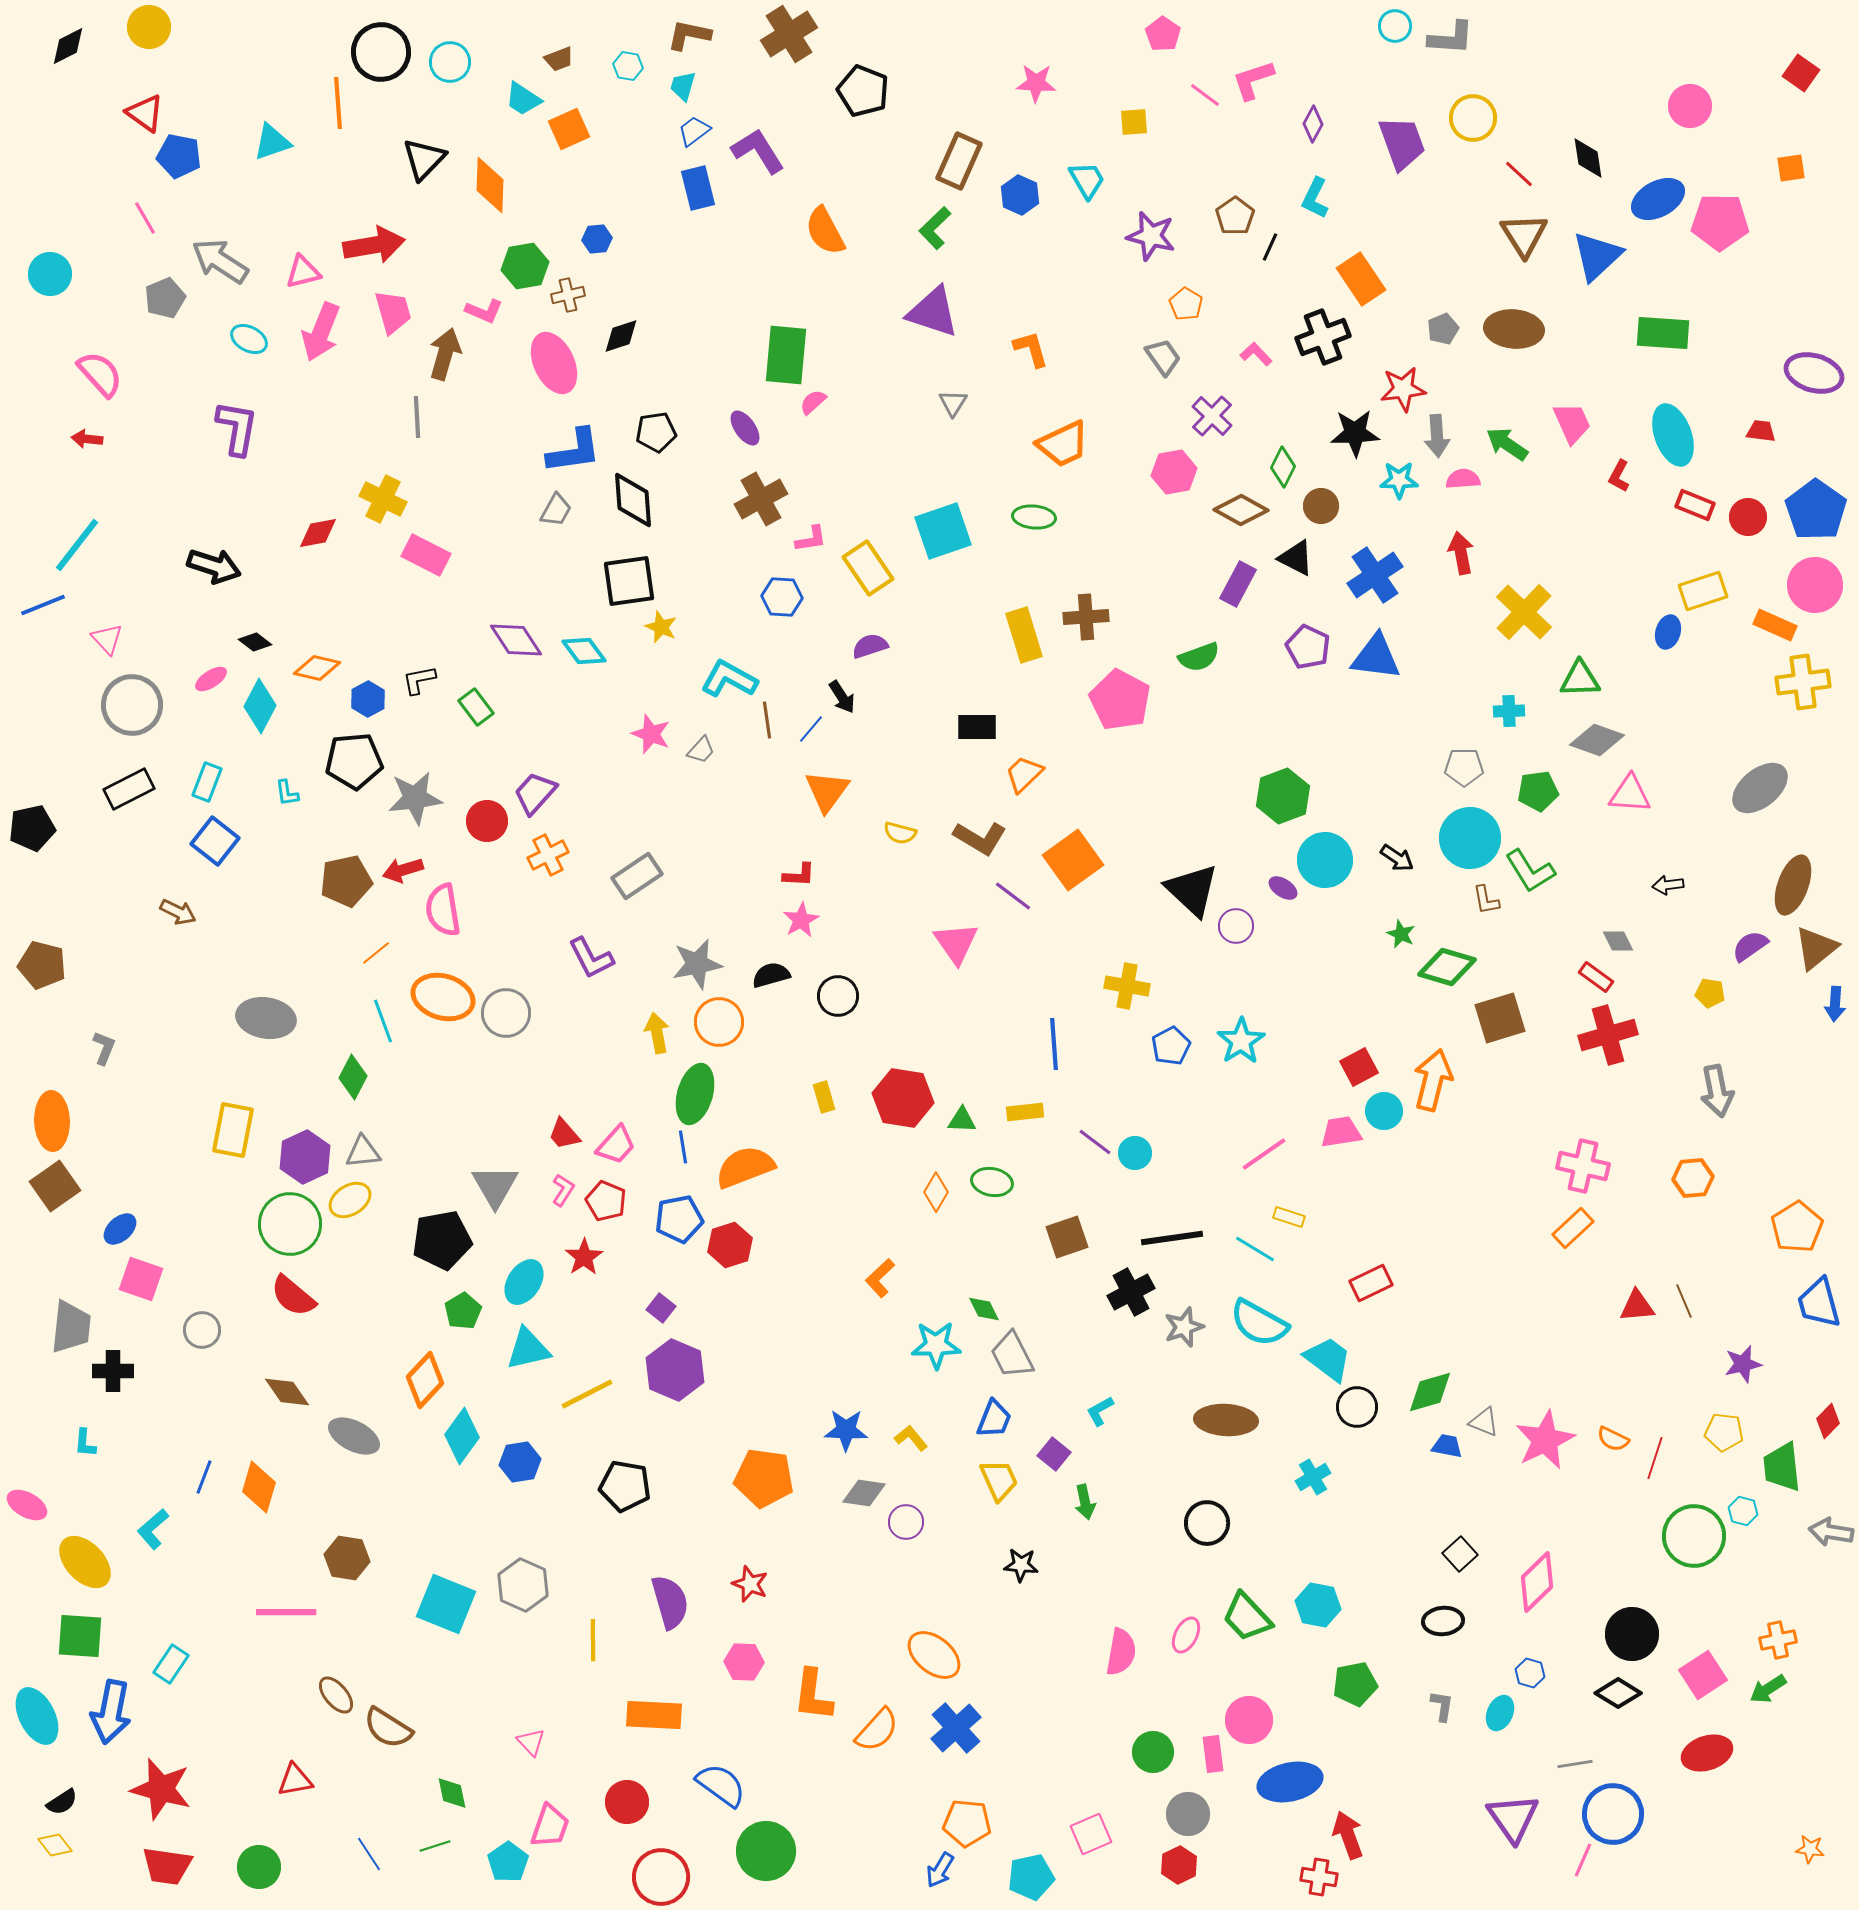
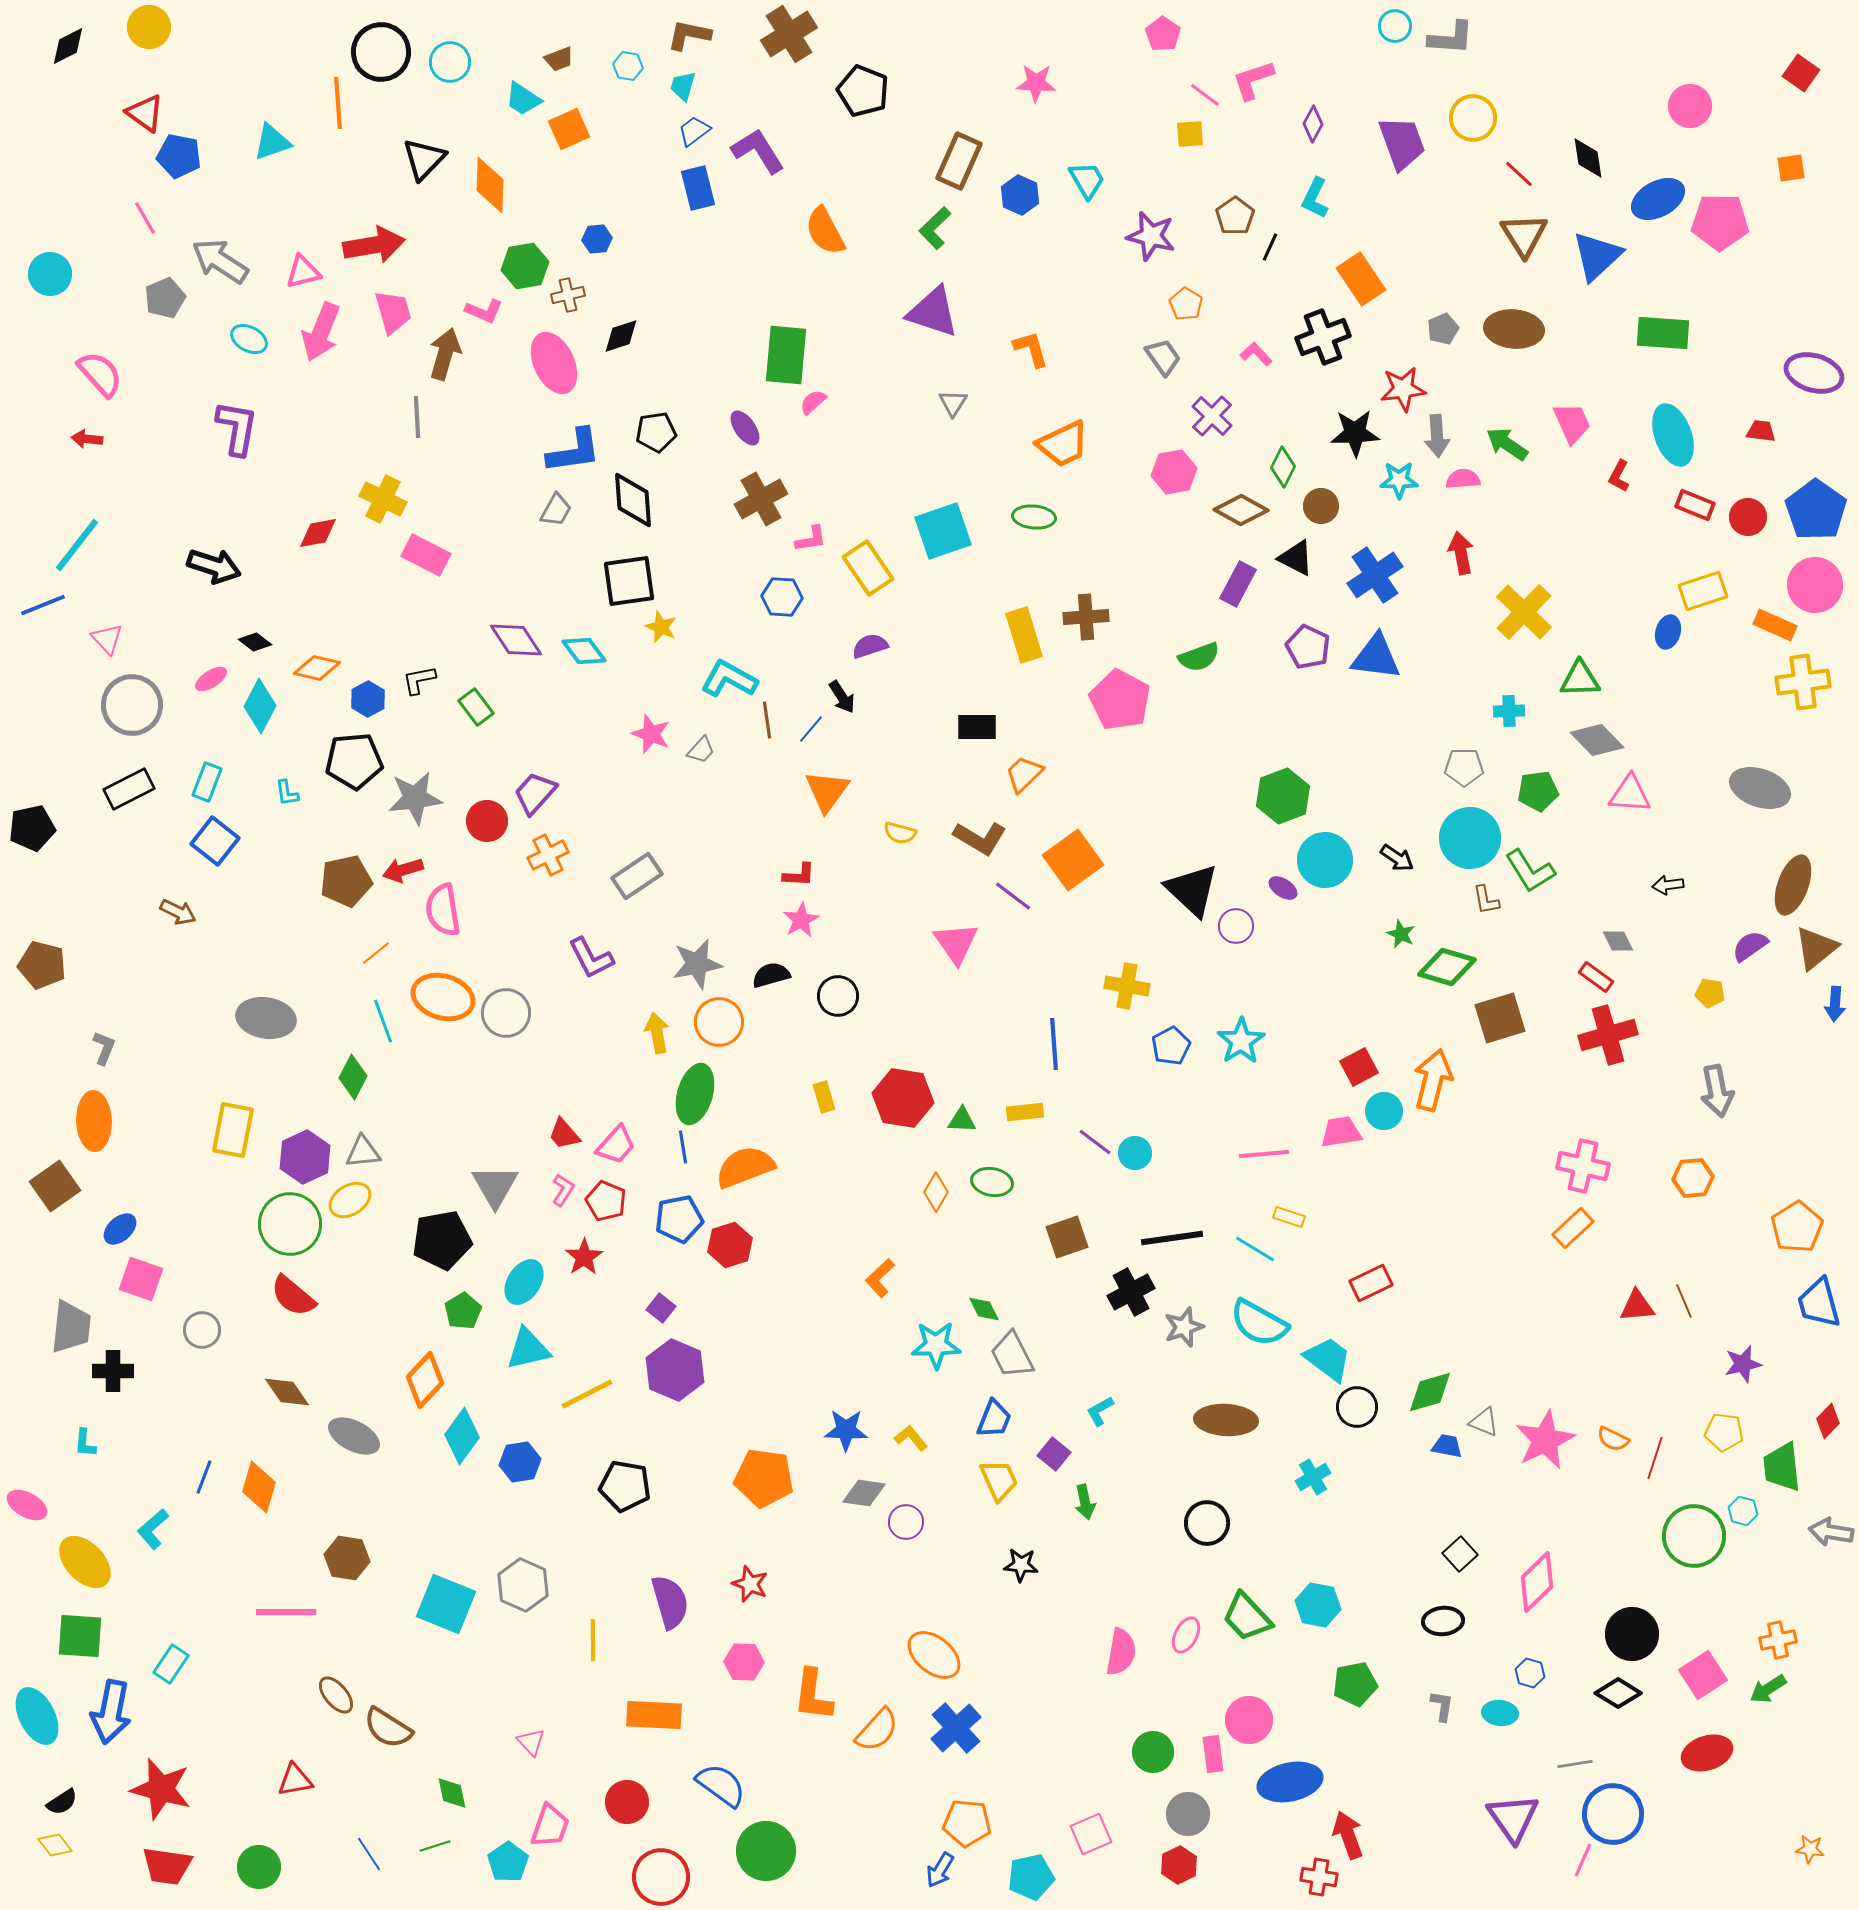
yellow square at (1134, 122): moved 56 px right, 12 px down
gray diamond at (1597, 740): rotated 26 degrees clockwise
gray ellipse at (1760, 788): rotated 58 degrees clockwise
orange ellipse at (52, 1121): moved 42 px right
pink line at (1264, 1154): rotated 30 degrees clockwise
cyan ellipse at (1500, 1713): rotated 72 degrees clockwise
